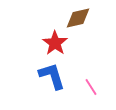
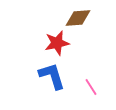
brown diamond: rotated 8 degrees clockwise
red star: moved 2 px right; rotated 25 degrees clockwise
